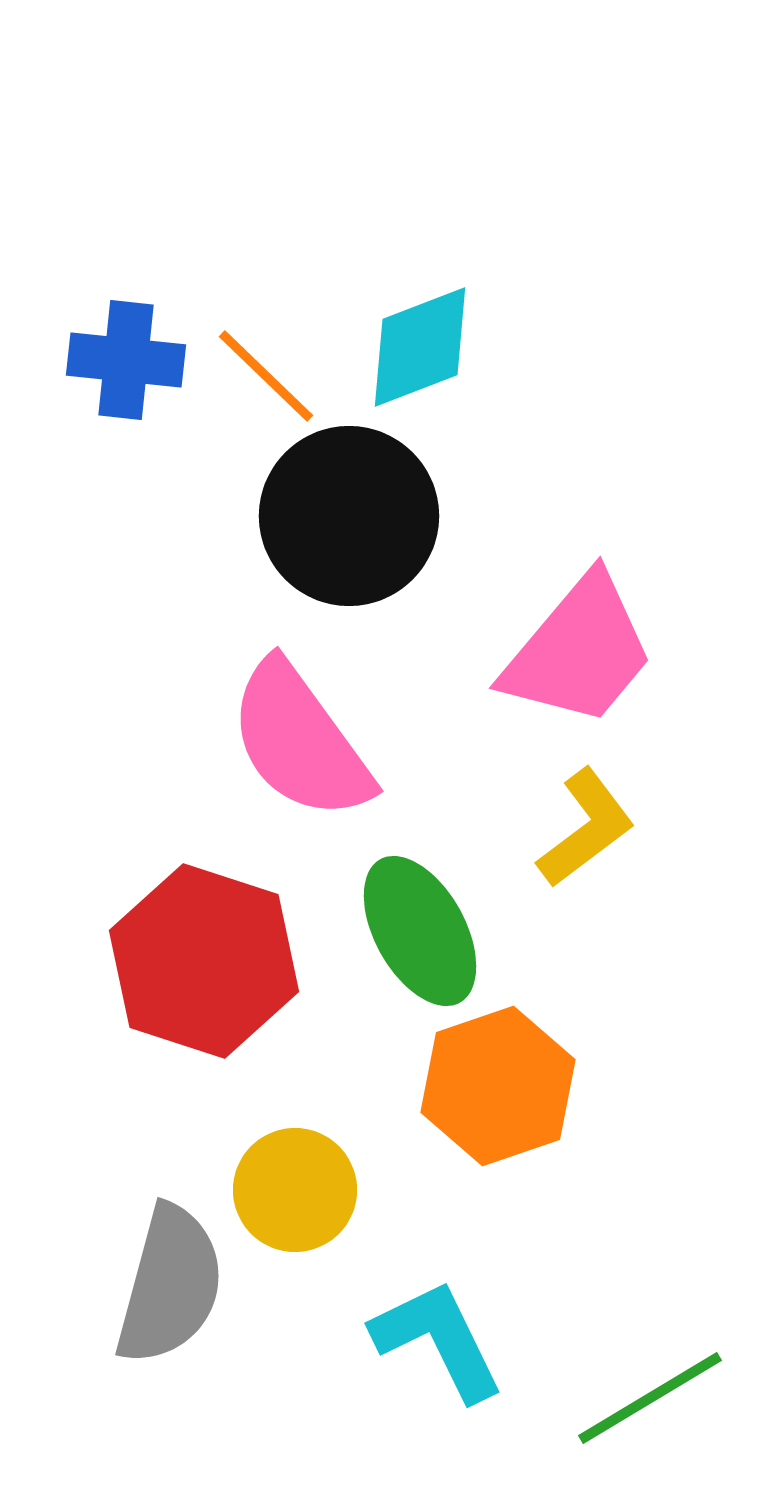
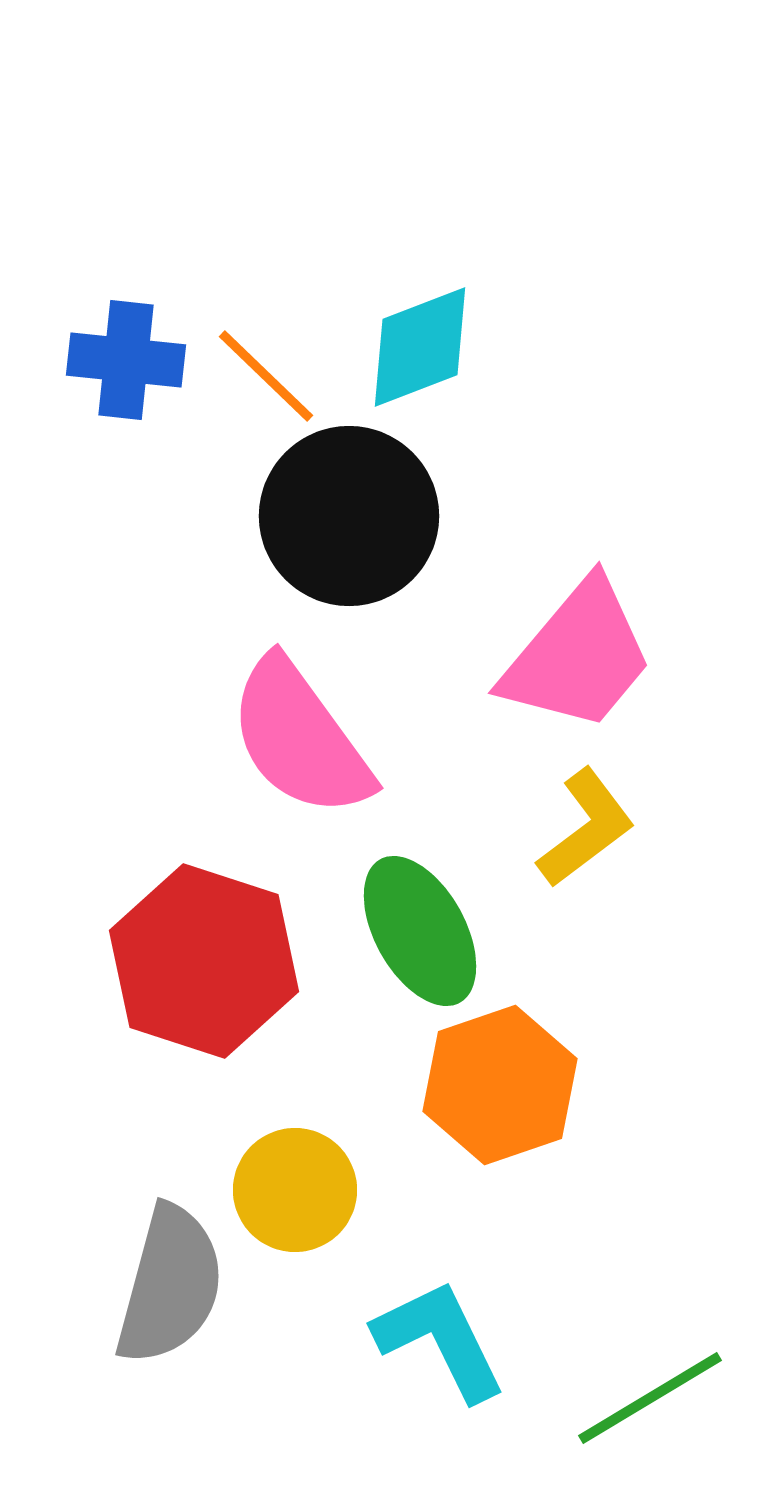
pink trapezoid: moved 1 px left, 5 px down
pink semicircle: moved 3 px up
orange hexagon: moved 2 px right, 1 px up
cyan L-shape: moved 2 px right
